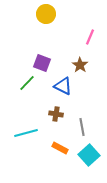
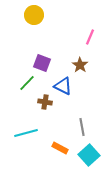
yellow circle: moved 12 px left, 1 px down
brown cross: moved 11 px left, 12 px up
